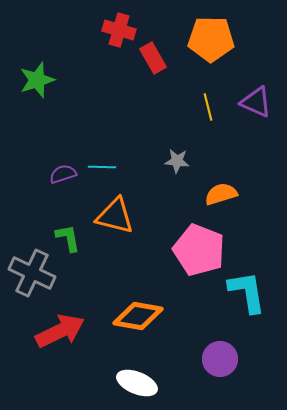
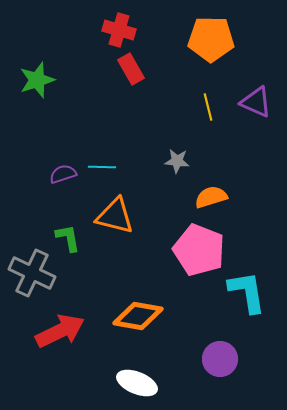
red rectangle: moved 22 px left, 11 px down
orange semicircle: moved 10 px left, 3 px down
